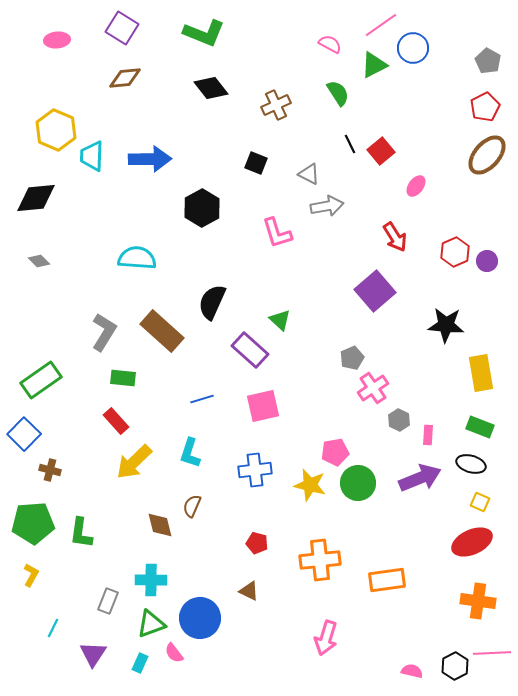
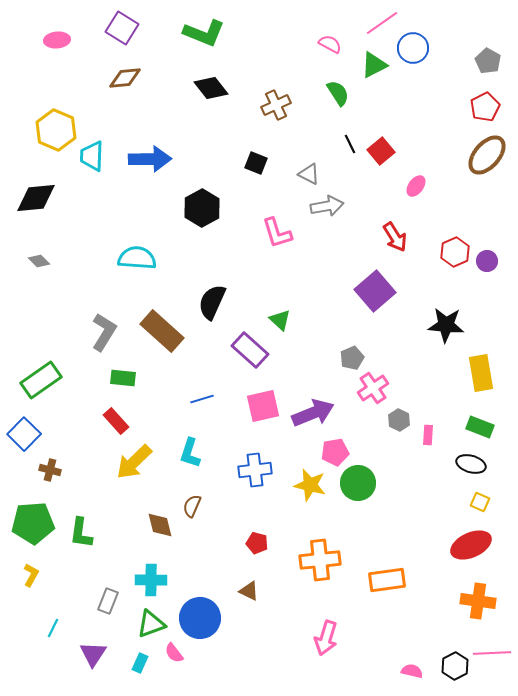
pink line at (381, 25): moved 1 px right, 2 px up
purple arrow at (420, 478): moved 107 px left, 65 px up
red ellipse at (472, 542): moved 1 px left, 3 px down
